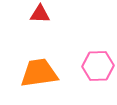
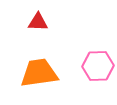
red triangle: moved 2 px left, 8 px down
